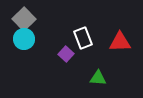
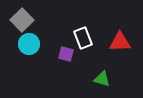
gray square: moved 2 px left, 1 px down
cyan circle: moved 5 px right, 5 px down
purple square: rotated 28 degrees counterclockwise
green triangle: moved 4 px right, 1 px down; rotated 12 degrees clockwise
